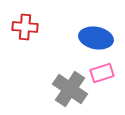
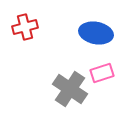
red cross: rotated 20 degrees counterclockwise
blue ellipse: moved 5 px up
